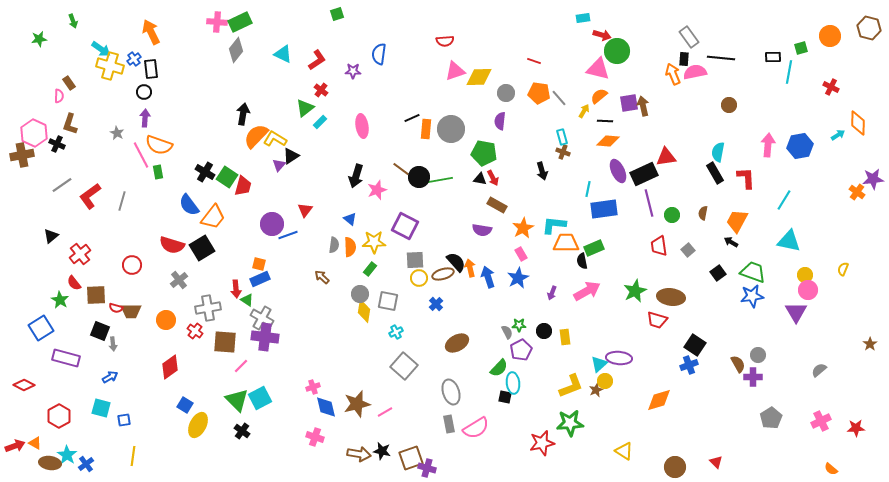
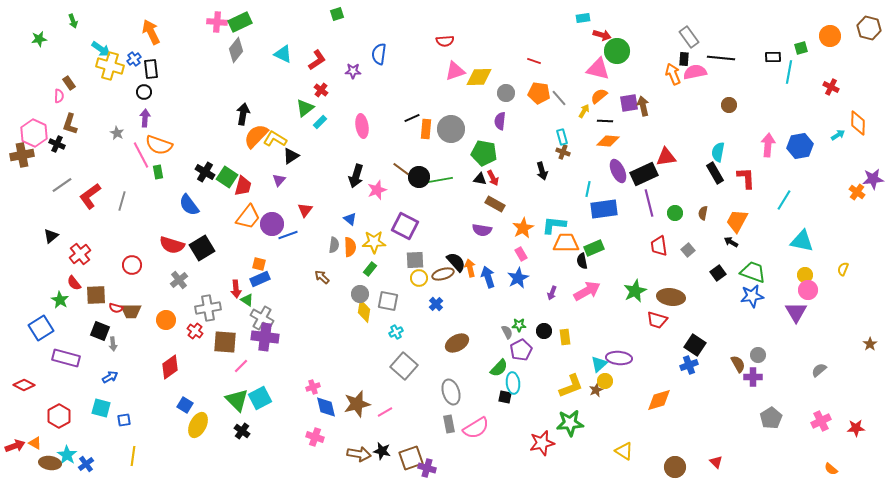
purple triangle at (279, 165): moved 15 px down
brown rectangle at (497, 205): moved 2 px left, 1 px up
green circle at (672, 215): moved 3 px right, 2 px up
orange trapezoid at (213, 217): moved 35 px right
cyan triangle at (789, 241): moved 13 px right
